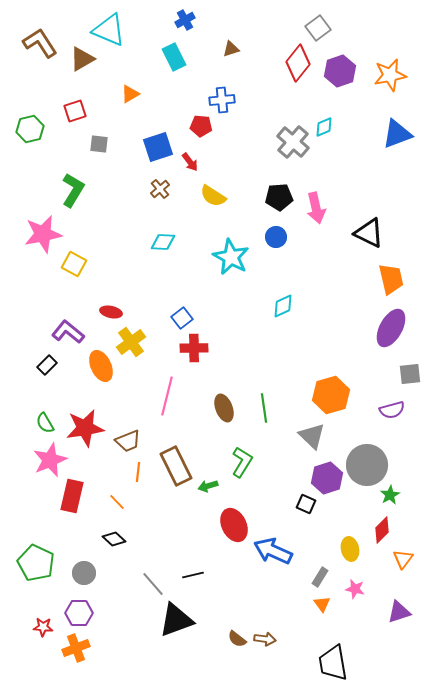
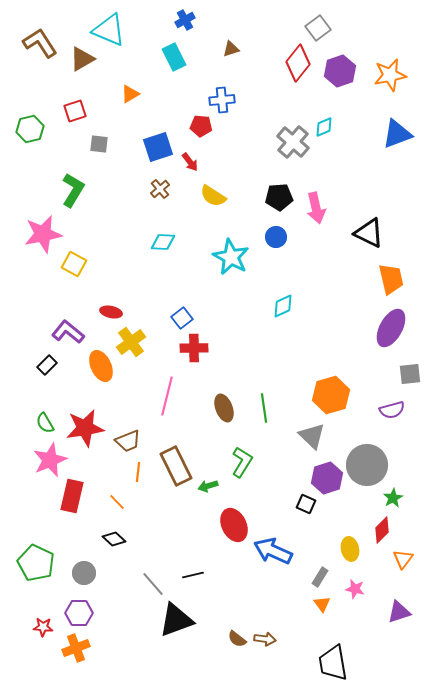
green star at (390, 495): moved 3 px right, 3 px down
